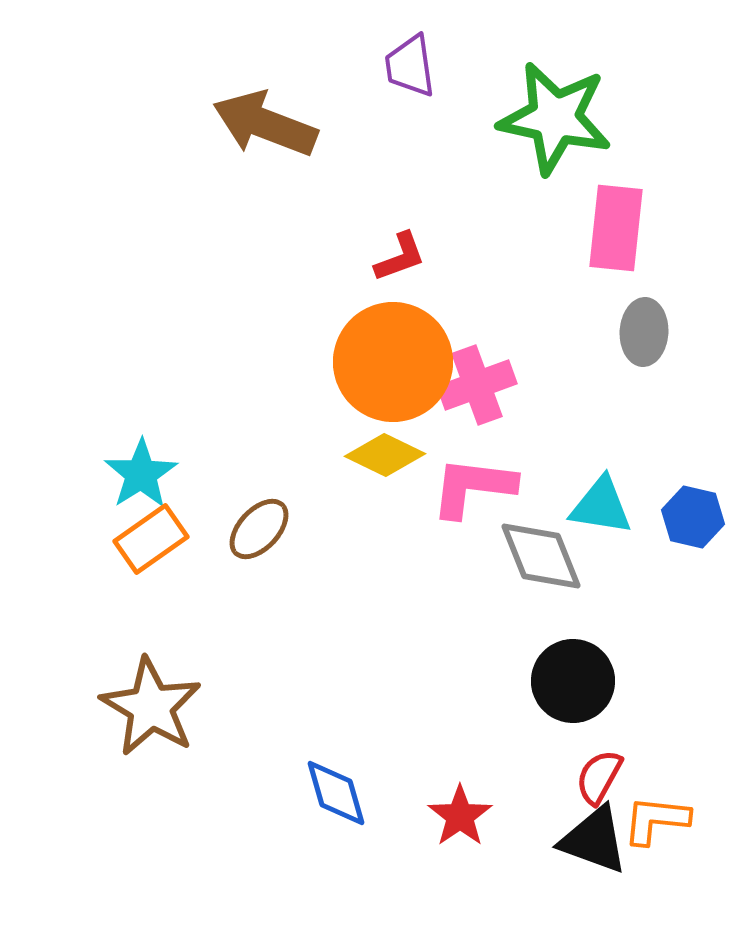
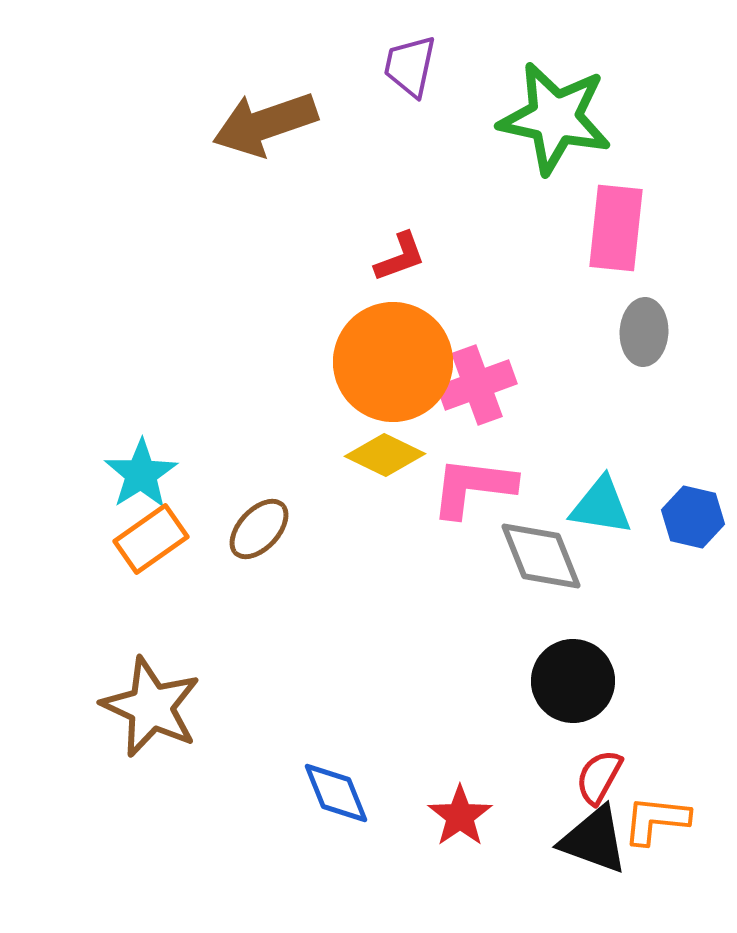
purple trapezoid: rotated 20 degrees clockwise
brown arrow: rotated 40 degrees counterclockwise
brown star: rotated 6 degrees counterclockwise
blue diamond: rotated 6 degrees counterclockwise
